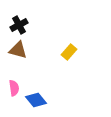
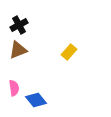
brown triangle: rotated 36 degrees counterclockwise
